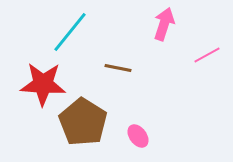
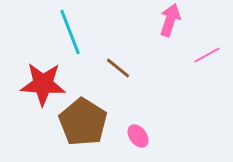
pink arrow: moved 6 px right, 4 px up
cyan line: rotated 60 degrees counterclockwise
brown line: rotated 28 degrees clockwise
